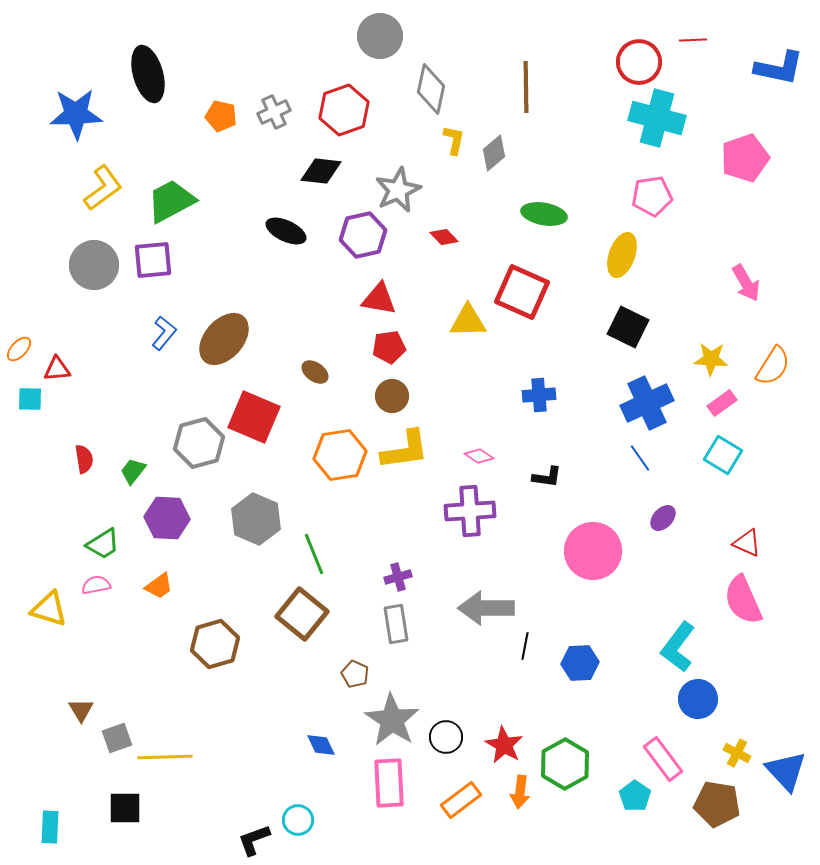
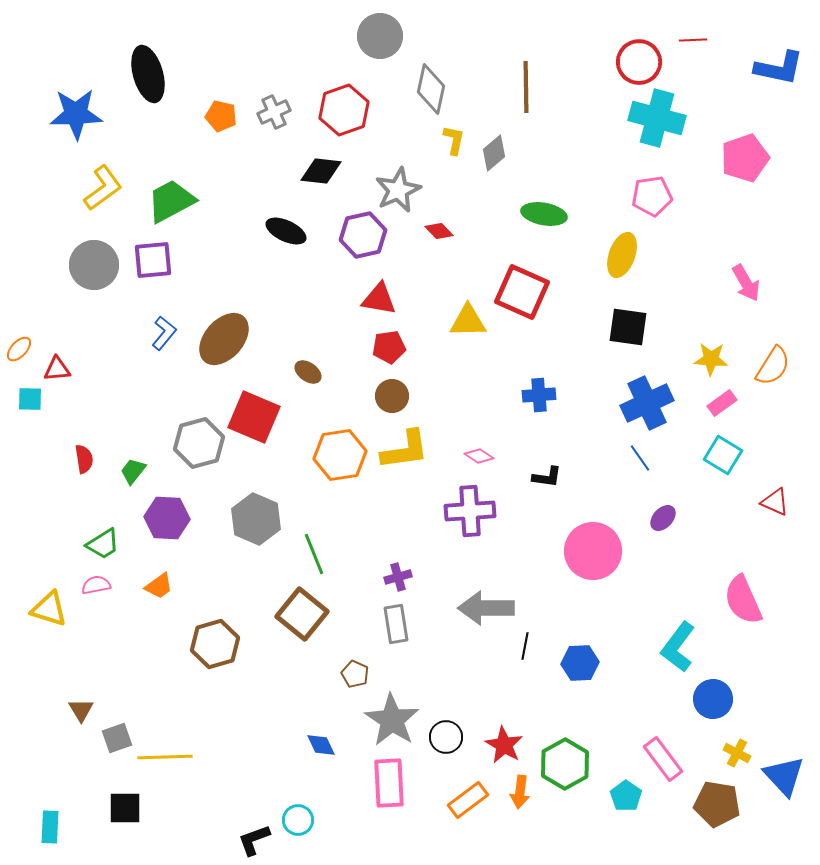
red diamond at (444, 237): moved 5 px left, 6 px up
black square at (628, 327): rotated 18 degrees counterclockwise
brown ellipse at (315, 372): moved 7 px left
red triangle at (747, 543): moved 28 px right, 41 px up
blue circle at (698, 699): moved 15 px right
blue triangle at (786, 771): moved 2 px left, 5 px down
cyan pentagon at (635, 796): moved 9 px left
orange rectangle at (461, 800): moved 7 px right
